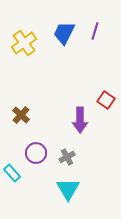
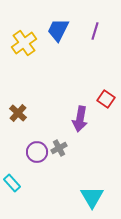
blue trapezoid: moved 6 px left, 3 px up
red square: moved 1 px up
brown cross: moved 3 px left, 2 px up
purple arrow: moved 1 px up; rotated 10 degrees clockwise
purple circle: moved 1 px right, 1 px up
gray cross: moved 8 px left, 9 px up
cyan rectangle: moved 10 px down
cyan triangle: moved 24 px right, 8 px down
